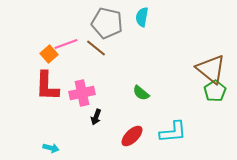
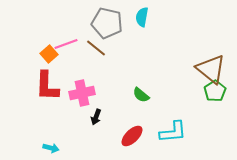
green semicircle: moved 2 px down
